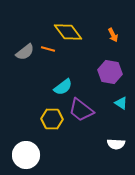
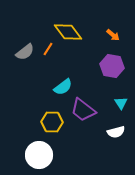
orange arrow: rotated 24 degrees counterclockwise
orange line: rotated 72 degrees counterclockwise
purple hexagon: moved 2 px right, 6 px up
cyan triangle: rotated 24 degrees clockwise
purple trapezoid: moved 2 px right
yellow hexagon: moved 3 px down
white semicircle: moved 12 px up; rotated 18 degrees counterclockwise
white circle: moved 13 px right
